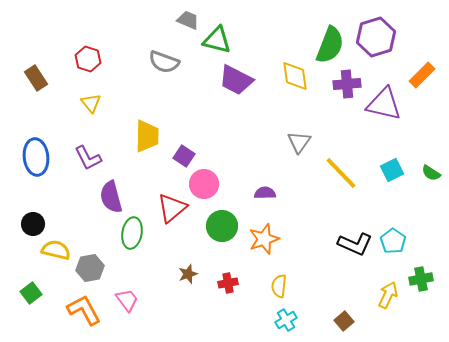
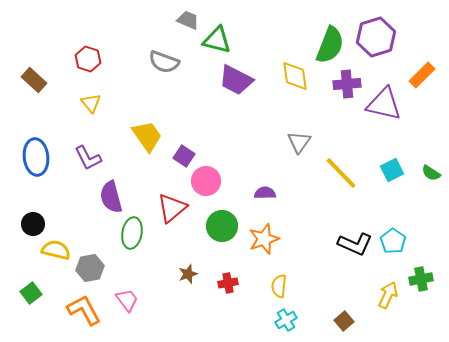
brown rectangle at (36, 78): moved 2 px left, 2 px down; rotated 15 degrees counterclockwise
yellow trapezoid at (147, 136): rotated 36 degrees counterclockwise
pink circle at (204, 184): moved 2 px right, 3 px up
